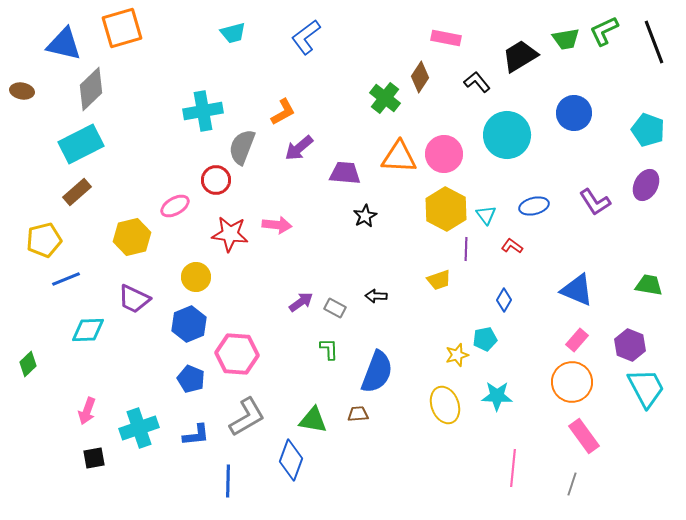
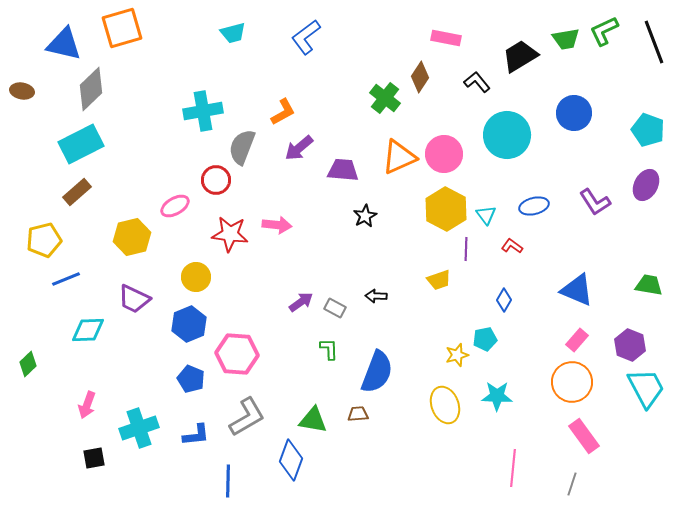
orange triangle at (399, 157): rotated 27 degrees counterclockwise
purple trapezoid at (345, 173): moved 2 px left, 3 px up
pink arrow at (87, 411): moved 6 px up
